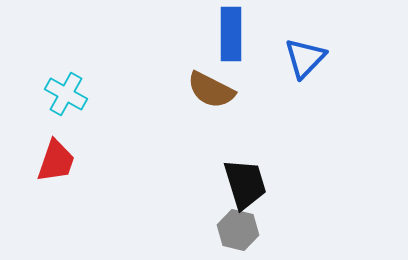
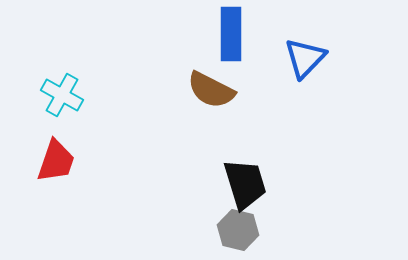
cyan cross: moved 4 px left, 1 px down
